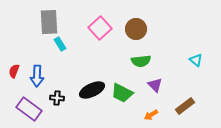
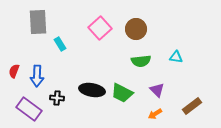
gray rectangle: moved 11 px left
cyan triangle: moved 20 px left, 3 px up; rotated 32 degrees counterclockwise
purple triangle: moved 2 px right, 5 px down
black ellipse: rotated 35 degrees clockwise
brown rectangle: moved 7 px right
orange arrow: moved 4 px right, 1 px up
